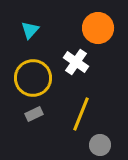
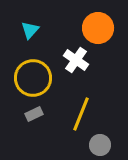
white cross: moved 2 px up
